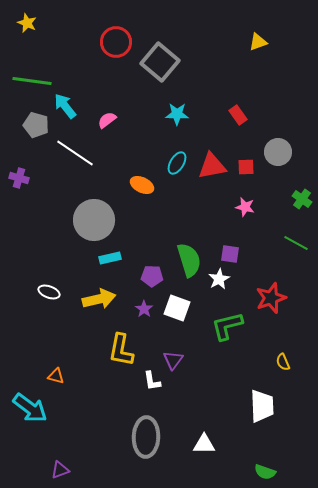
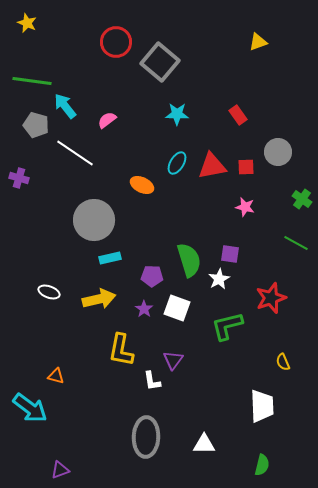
green semicircle at (265, 472): moved 3 px left, 7 px up; rotated 95 degrees counterclockwise
